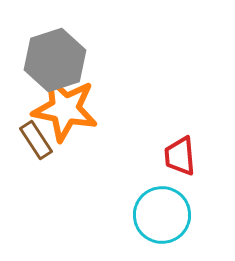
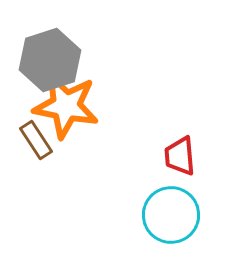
gray hexagon: moved 5 px left
orange star: moved 1 px right, 3 px up
cyan circle: moved 9 px right
